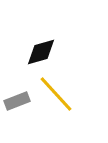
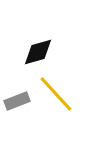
black diamond: moved 3 px left
